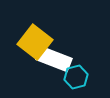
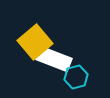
yellow square: rotated 12 degrees clockwise
